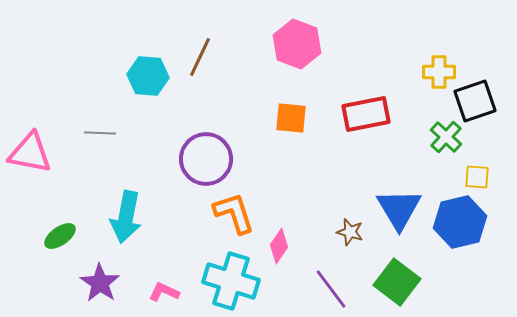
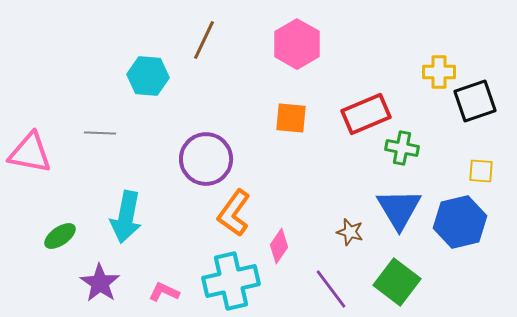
pink hexagon: rotated 9 degrees clockwise
brown line: moved 4 px right, 17 px up
red rectangle: rotated 12 degrees counterclockwise
green cross: moved 44 px left, 11 px down; rotated 32 degrees counterclockwise
yellow square: moved 4 px right, 6 px up
orange L-shape: rotated 126 degrees counterclockwise
cyan cross: rotated 30 degrees counterclockwise
